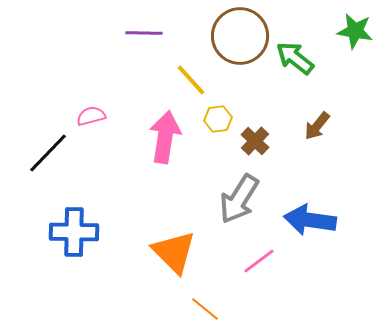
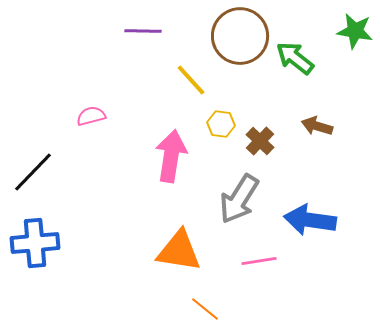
purple line: moved 1 px left, 2 px up
yellow hexagon: moved 3 px right, 5 px down; rotated 16 degrees clockwise
brown arrow: rotated 68 degrees clockwise
pink arrow: moved 6 px right, 19 px down
brown cross: moved 5 px right
black line: moved 15 px left, 19 px down
blue cross: moved 39 px left, 11 px down; rotated 6 degrees counterclockwise
orange triangle: moved 5 px right, 1 px up; rotated 36 degrees counterclockwise
pink line: rotated 28 degrees clockwise
